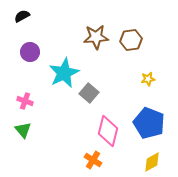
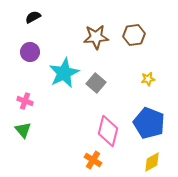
black semicircle: moved 11 px right, 1 px down
brown hexagon: moved 3 px right, 5 px up
gray square: moved 7 px right, 10 px up
